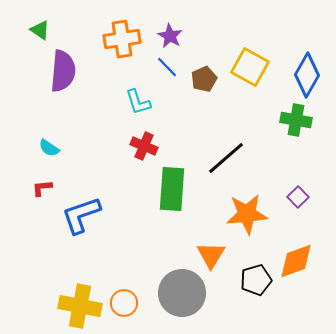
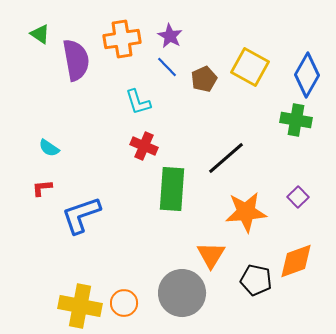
green triangle: moved 4 px down
purple semicircle: moved 13 px right, 11 px up; rotated 15 degrees counterclockwise
orange star: moved 1 px left, 2 px up
black pentagon: rotated 28 degrees clockwise
